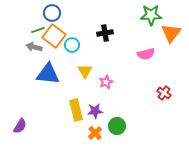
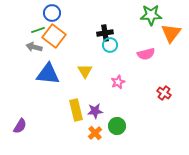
cyan circle: moved 38 px right
pink star: moved 12 px right
